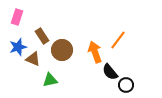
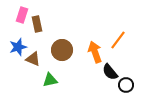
pink rectangle: moved 5 px right, 2 px up
brown rectangle: moved 5 px left, 12 px up; rotated 21 degrees clockwise
